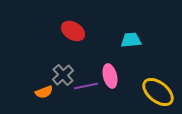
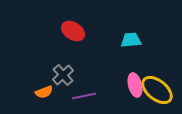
pink ellipse: moved 25 px right, 9 px down
purple line: moved 2 px left, 10 px down
yellow ellipse: moved 1 px left, 2 px up
